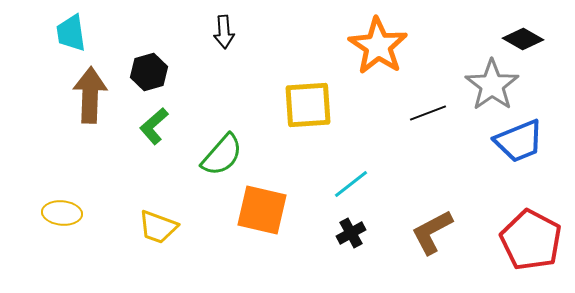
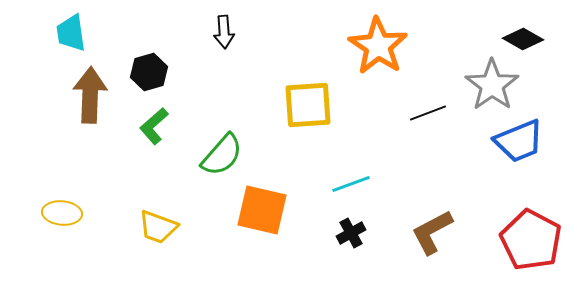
cyan line: rotated 18 degrees clockwise
